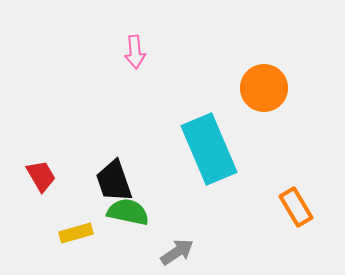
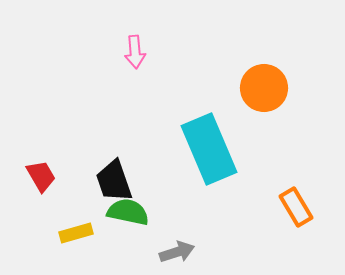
gray arrow: rotated 16 degrees clockwise
